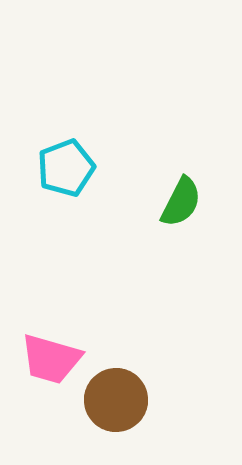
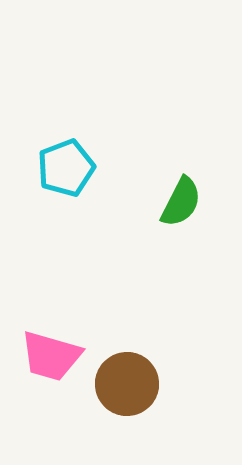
pink trapezoid: moved 3 px up
brown circle: moved 11 px right, 16 px up
